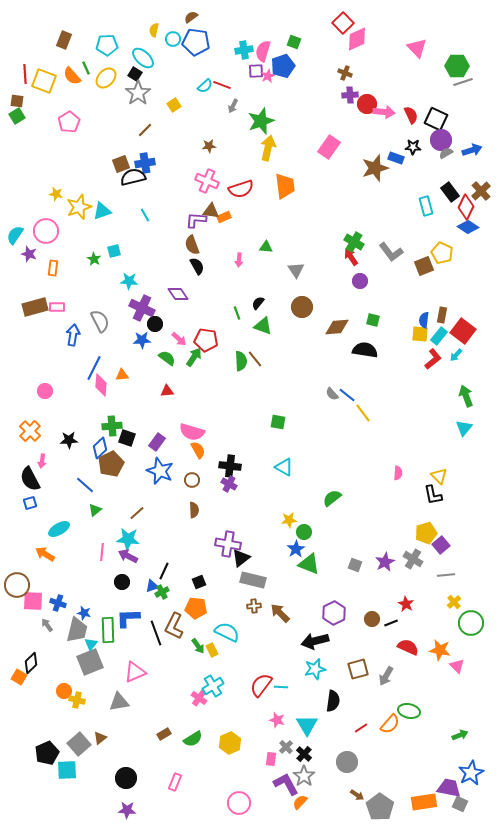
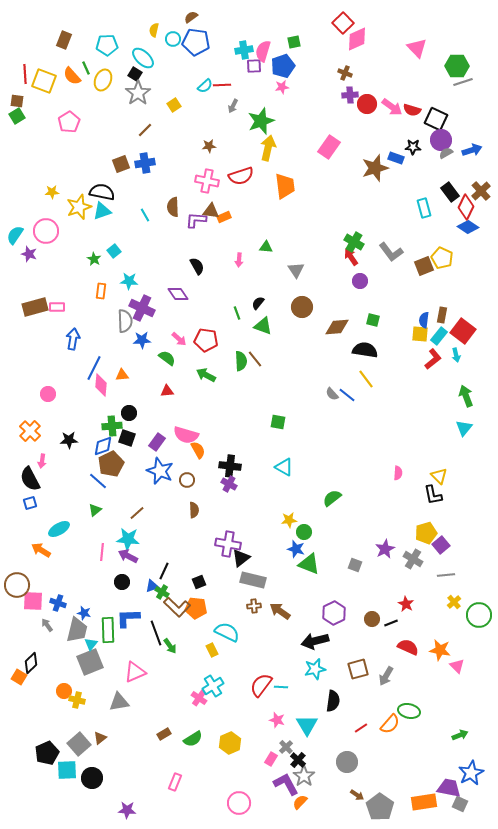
green square at (294, 42): rotated 32 degrees counterclockwise
purple square at (256, 71): moved 2 px left, 5 px up
pink star at (268, 76): moved 14 px right, 11 px down; rotated 16 degrees clockwise
yellow ellipse at (106, 78): moved 3 px left, 2 px down; rotated 20 degrees counterclockwise
red line at (222, 85): rotated 24 degrees counterclockwise
pink arrow at (384, 112): moved 8 px right, 5 px up; rotated 30 degrees clockwise
red semicircle at (411, 115): moved 1 px right, 5 px up; rotated 132 degrees clockwise
black semicircle at (133, 177): moved 31 px left, 15 px down; rotated 25 degrees clockwise
pink cross at (207, 181): rotated 10 degrees counterclockwise
red semicircle at (241, 189): moved 13 px up
yellow star at (56, 194): moved 4 px left, 2 px up; rotated 16 degrees counterclockwise
cyan rectangle at (426, 206): moved 2 px left, 2 px down
brown semicircle at (192, 245): moved 19 px left, 38 px up; rotated 18 degrees clockwise
cyan square at (114, 251): rotated 24 degrees counterclockwise
yellow pentagon at (442, 253): moved 5 px down
orange rectangle at (53, 268): moved 48 px right, 23 px down
gray semicircle at (100, 321): moved 25 px right; rotated 25 degrees clockwise
black circle at (155, 324): moved 26 px left, 89 px down
blue arrow at (73, 335): moved 4 px down
cyan arrow at (456, 355): rotated 56 degrees counterclockwise
green arrow at (194, 357): moved 12 px right, 18 px down; rotated 96 degrees counterclockwise
pink circle at (45, 391): moved 3 px right, 3 px down
yellow line at (363, 413): moved 3 px right, 34 px up
pink semicircle at (192, 432): moved 6 px left, 3 px down
blue diamond at (100, 448): moved 3 px right, 2 px up; rotated 25 degrees clockwise
brown circle at (192, 480): moved 5 px left
blue line at (85, 485): moved 13 px right, 4 px up
blue star at (296, 549): rotated 24 degrees counterclockwise
orange arrow at (45, 554): moved 4 px left, 4 px up
purple star at (385, 562): moved 13 px up
green cross at (162, 592): rotated 32 degrees counterclockwise
brown arrow at (280, 613): moved 2 px up; rotated 10 degrees counterclockwise
green circle at (471, 623): moved 8 px right, 8 px up
brown L-shape at (174, 626): moved 3 px right, 19 px up; rotated 72 degrees counterclockwise
green arrow at (198, 646): moved 28 px left
black cross at (304, 754): moved 6 px left, 6 px down
pink rectangle at (271, 759): rotated 24 degrees clockwise
black circle at (126, 778): moved 34 px left
